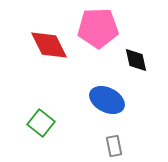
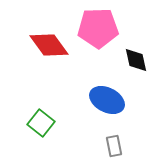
red diamond: rotated 9 degrees counterclockwise
